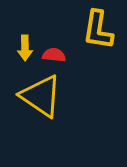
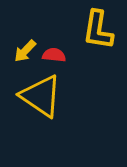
yellow arrow: moved 3 px down; rotated 45 degrees clockwise
